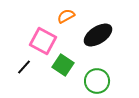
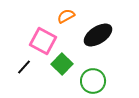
green square: moved 1 px left, 1 px up; rotated 10 degrees clockwise
green circle: moved 4 px left
